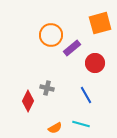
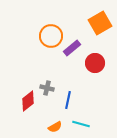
orange square: rotated 15 degrees counterclockwise
orange circle: moved 1 px down
blue line: moved 18 px left, 5 px down; rotated 42 degrees clockwise
red diamond: rotated 25 degrees clockwise
orange semicircle: moved 1 px up
